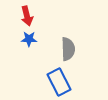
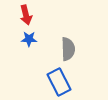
red arrow: moved 1 px left, 1 px up
